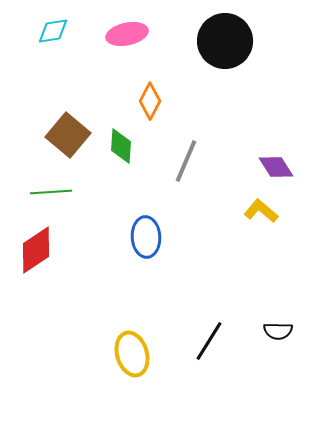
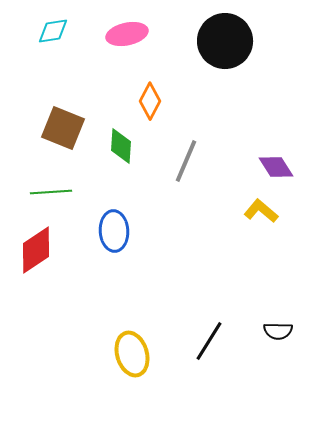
brown square: moved 5 px left, 7 px up; rotated 18 degrees counterclockwise
blue ellipse: moved 32 px left, 6 px up
